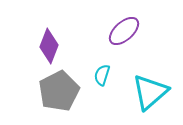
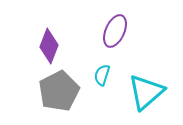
purple ellipse: moved 9 px left; rotated 24 degrees counterclockwise
cyan triangle: moved 4 px left
